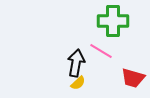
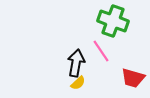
green cross: rotated 20 degrees clockwise
pink line: rotated 25 degrees clockwise
